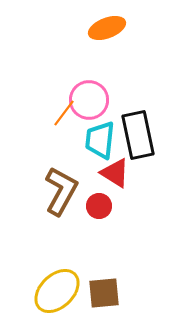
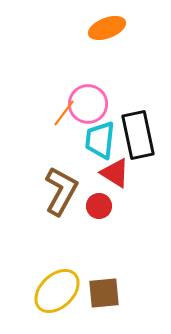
pink circle: moved 1 px left, 4 px down
